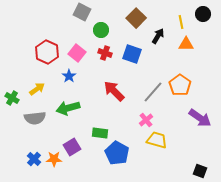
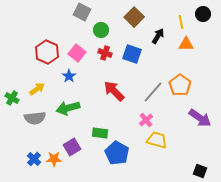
brown square: moved 2 px left, 1 px up
